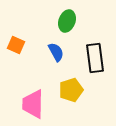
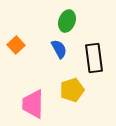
orange square: rotated 24 degrees clockwise
blue semicircle: moved 3 px right, 3 px up
black rectangle: moved 1 px left
yellow pentagon: moved 1 px right
